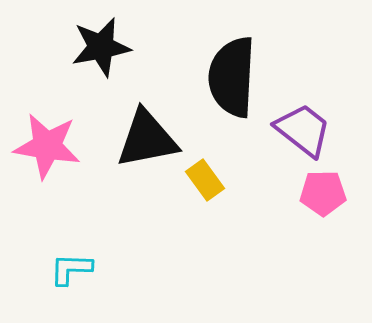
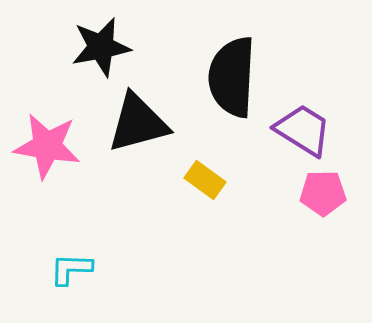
purple trapezoid: rotated 6 degrees counterclockwise
black triangle: moved 9 px left, 16 px up; rotated 4 degrees counterclockwise
yellow rectangle: rotated 18 degrees counterclockwise
